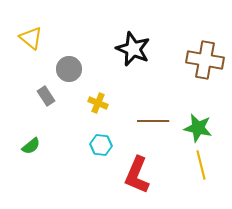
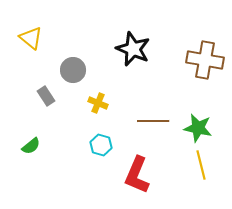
gray circle: moved 4 px right, 1 px down
cyan hexagon: rotated 10 degrees clockwise
